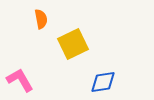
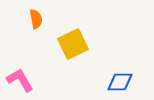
orange semicircle: moved 5 px left
blue diamond: moved 17 px right; rotated 8 degrees clockwise
